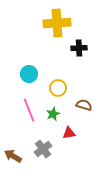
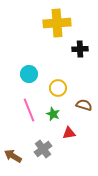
black cross: moved 1 px right, 1 px down
green star: rotated 24 degrees counterclockwise
